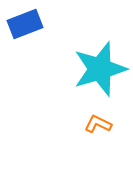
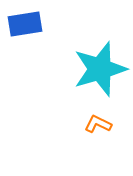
blue rectangle: rotated 12 degrees clockwise
